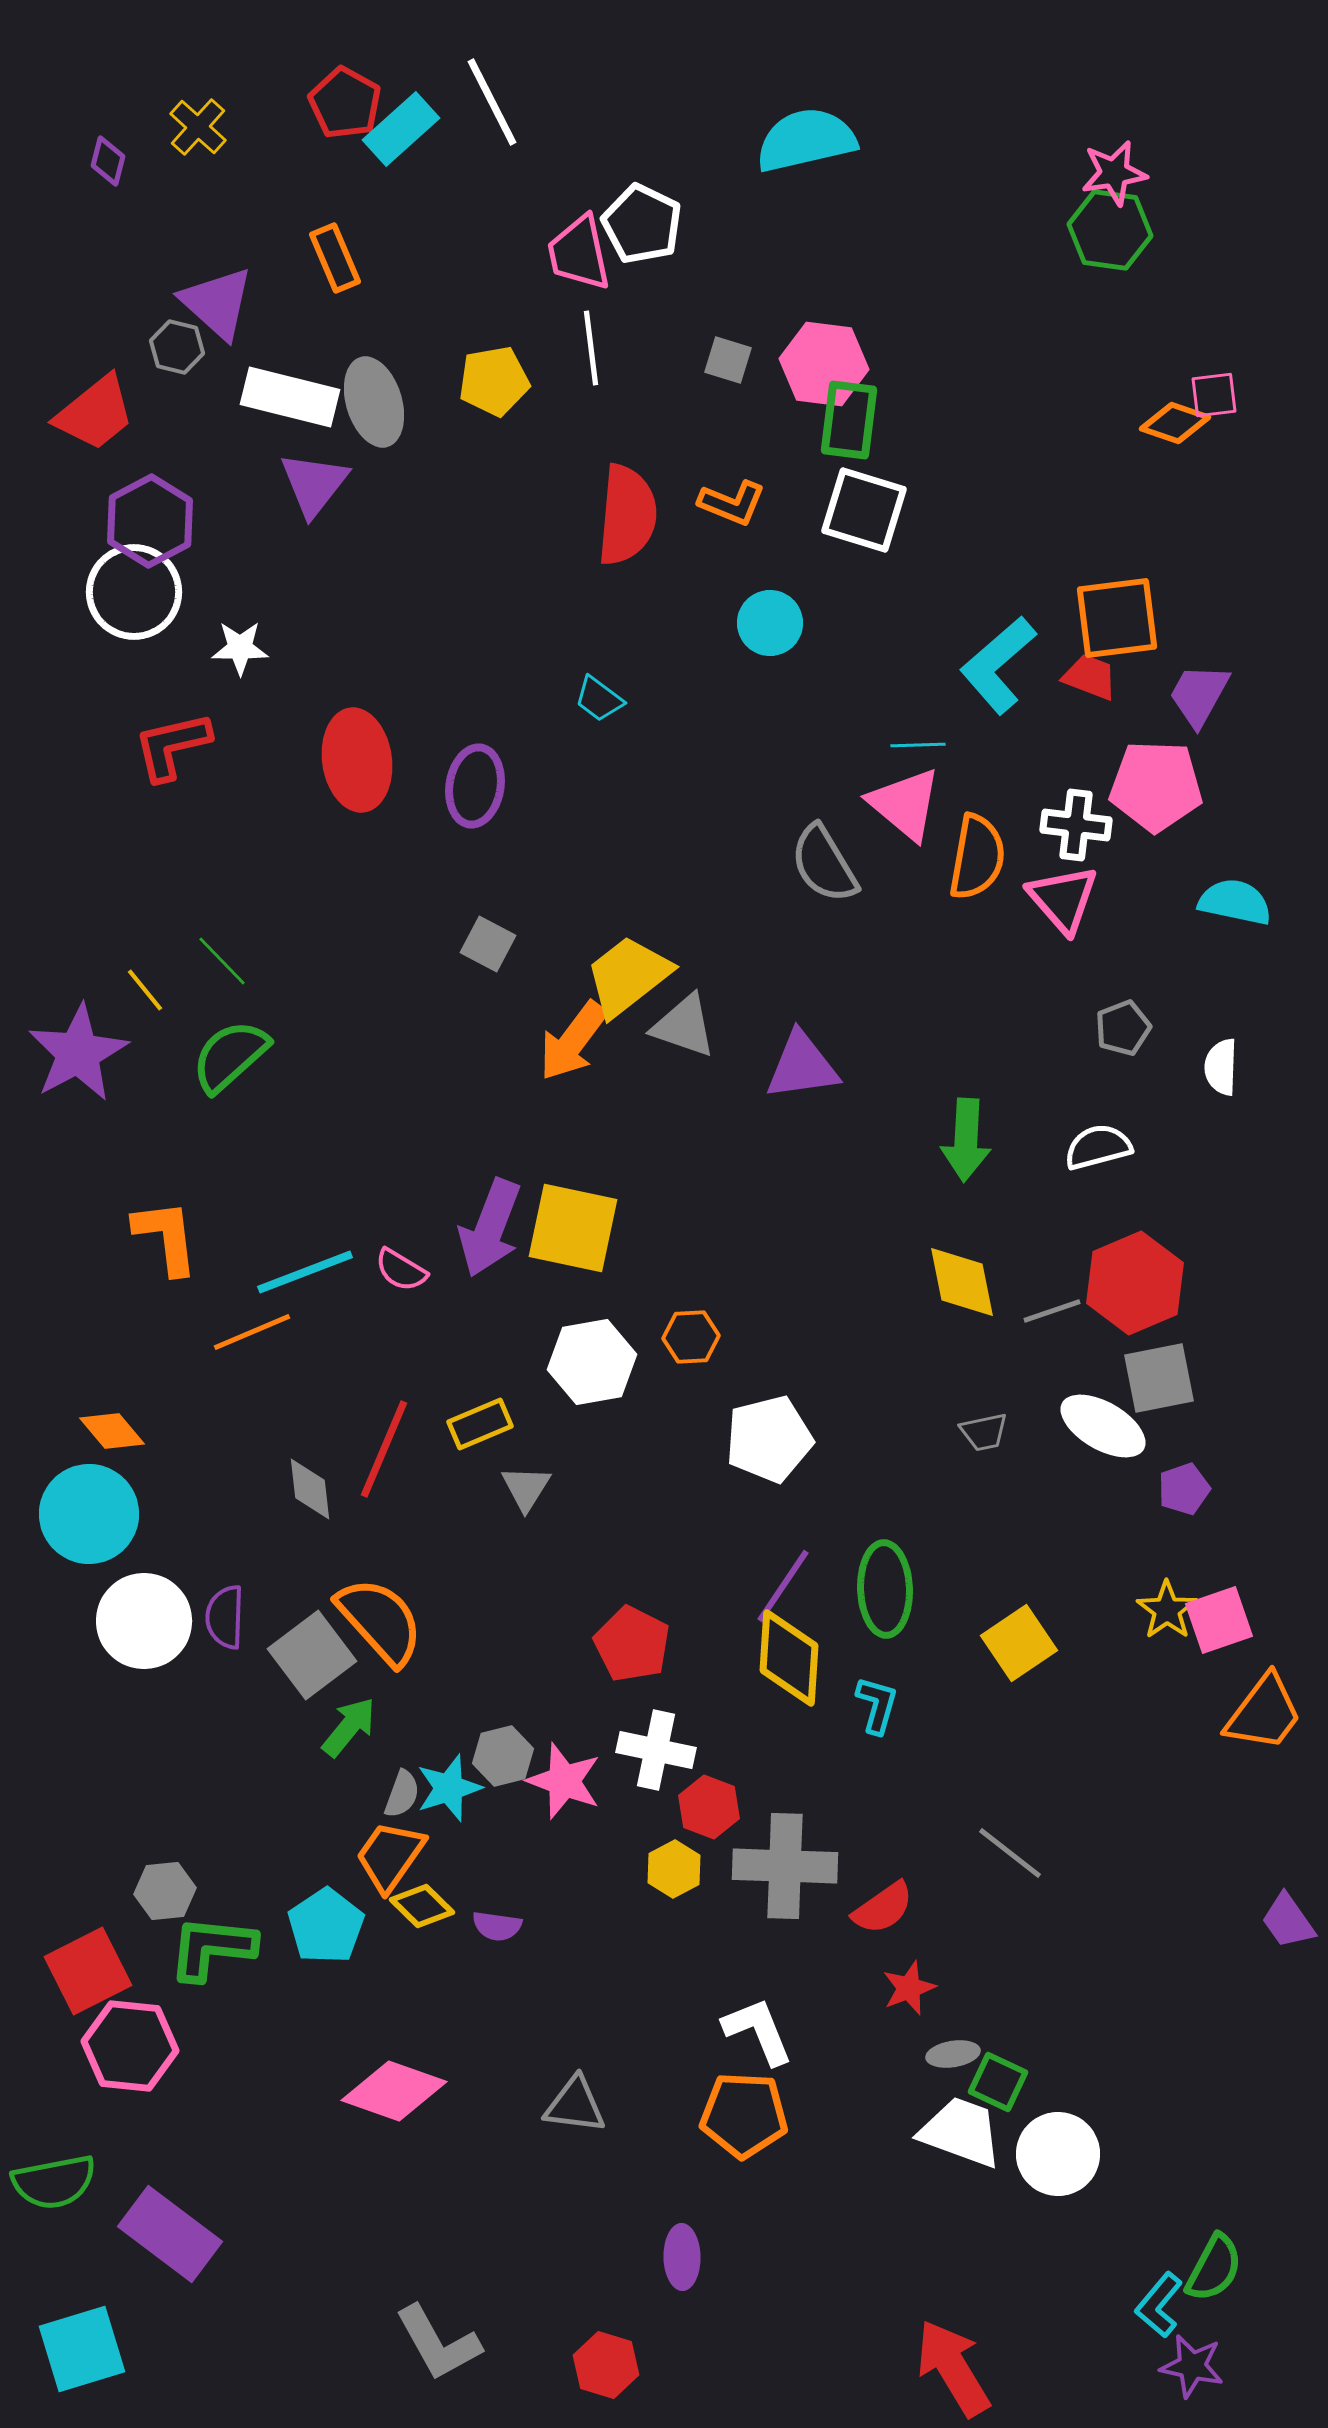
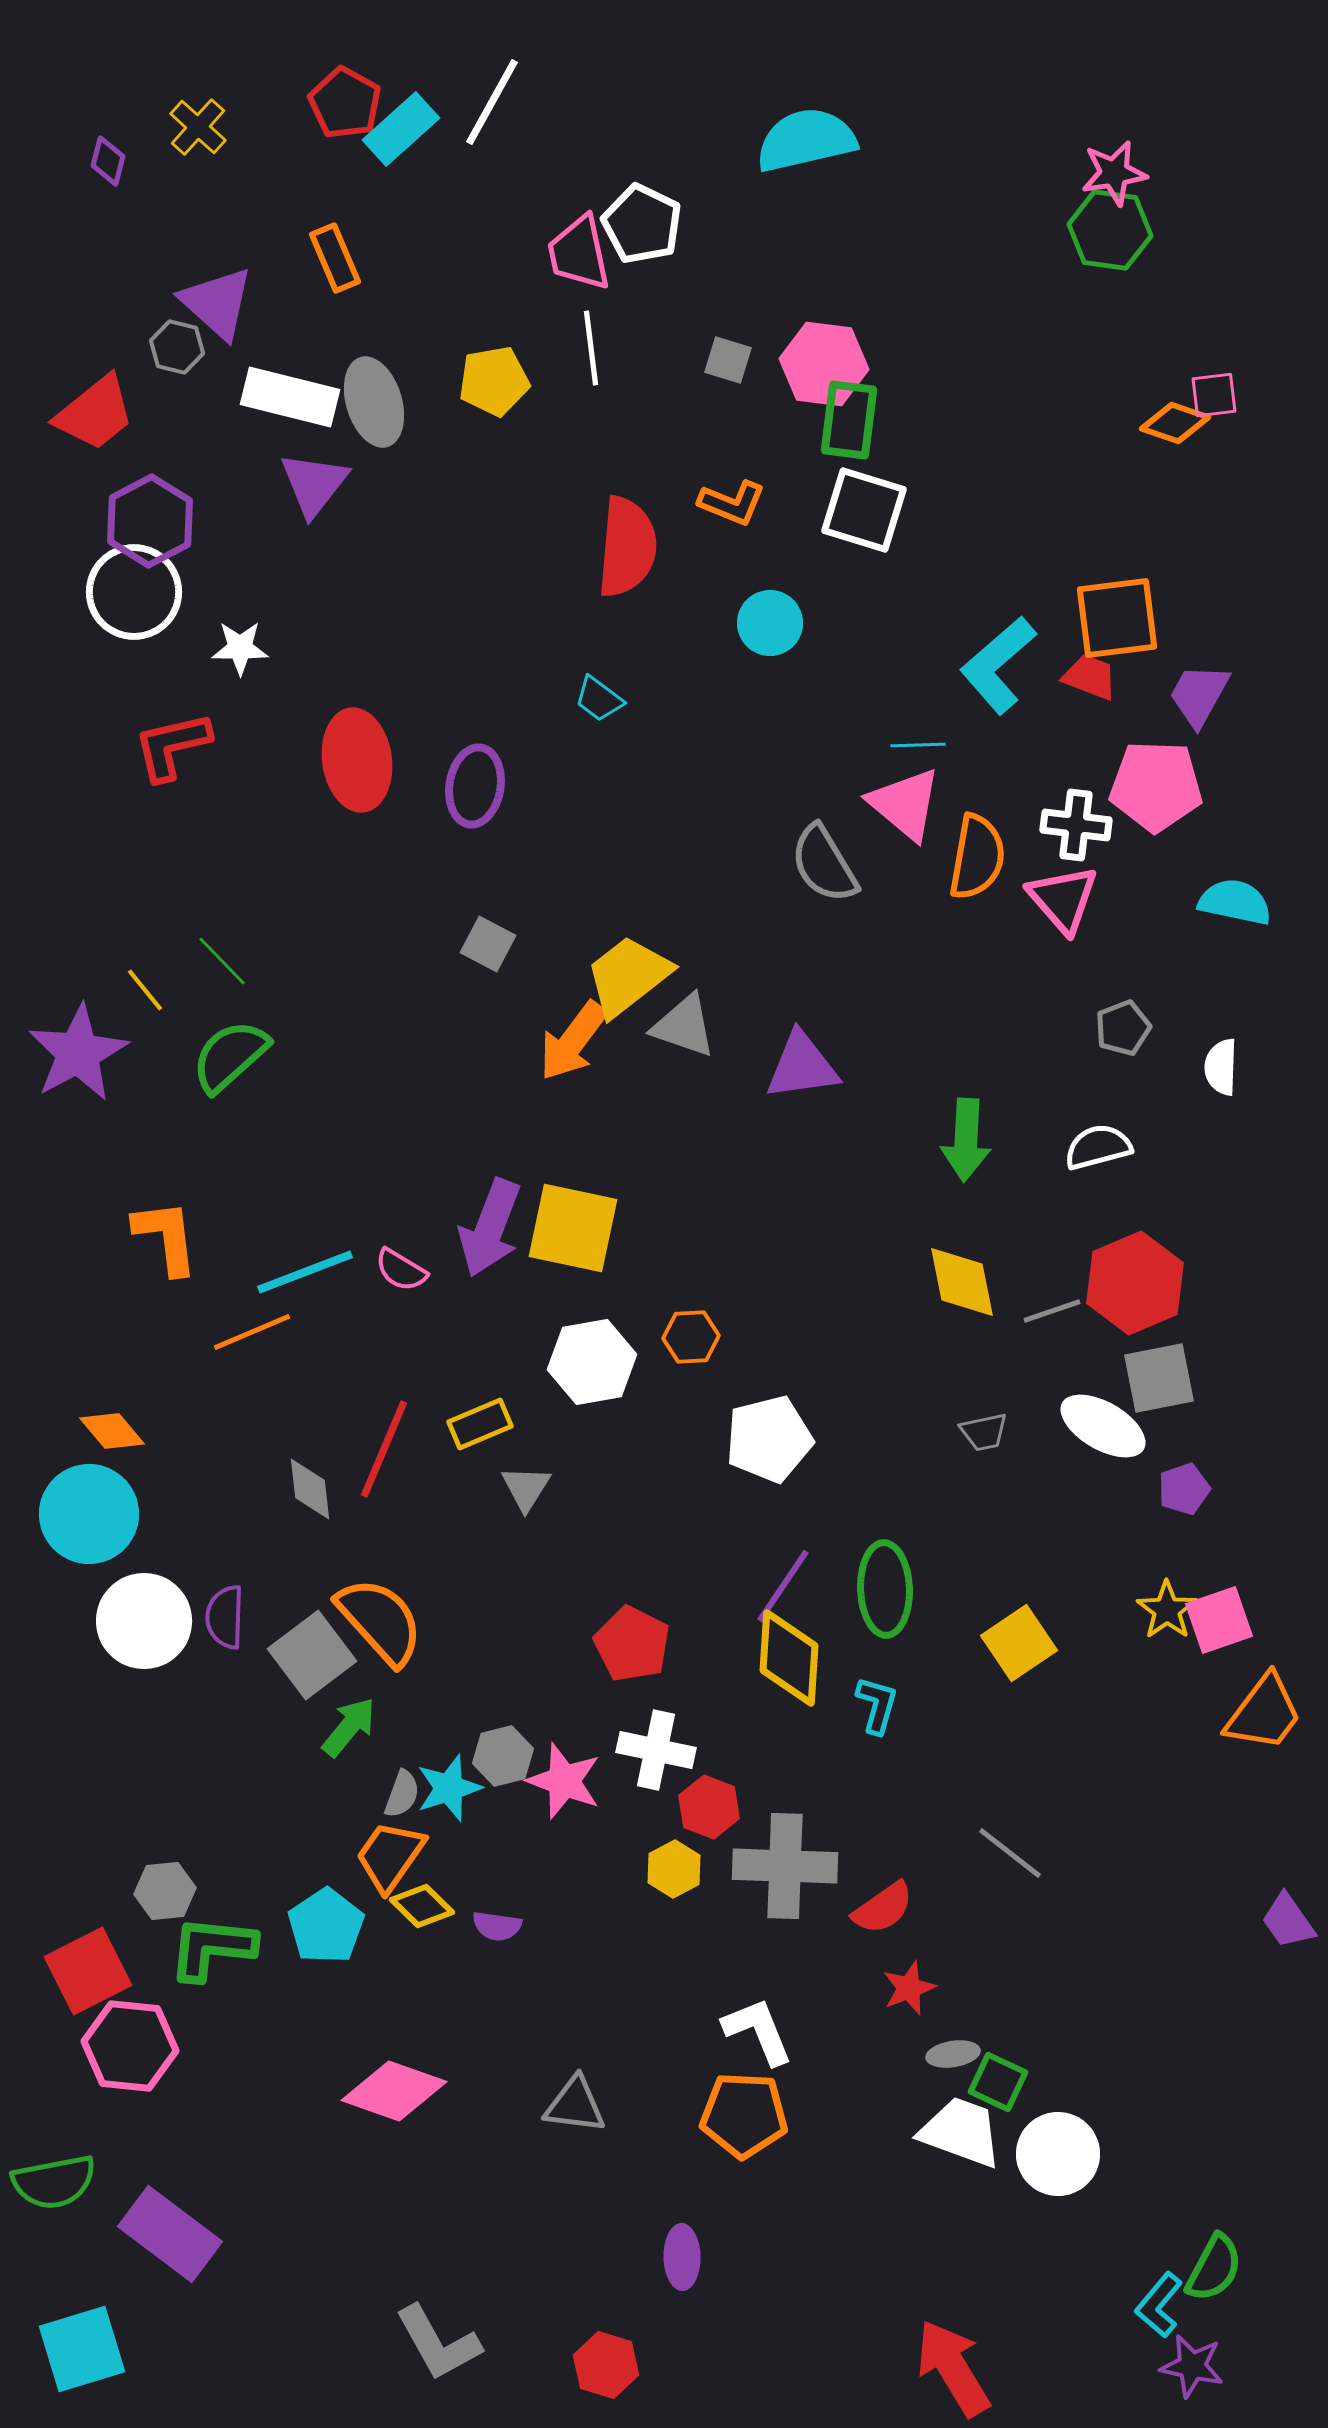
white line at (492, 102): rotated 56 degrees clockwise
red semicircle at (627, 515): moved 32 px down
